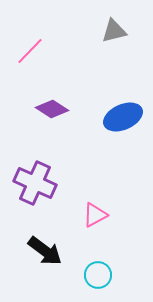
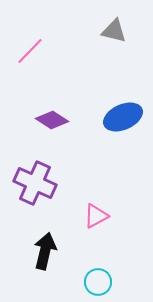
gray triangle: rotated 28 degrees clockwise
purple diamond: moved 11 px down
pink triangle: moved 1 px right, 1 px down
black arrow: rotated 114 degrees counterclockwise
cyan circle: moved 7 px down
